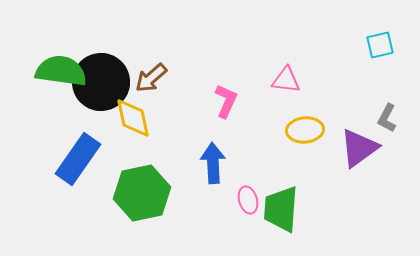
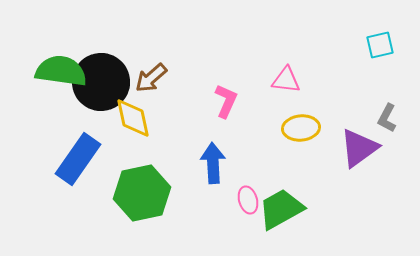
yellow ellipse: moved 4 px left, 2 px up
green trapezoid: rotated 57 degrees clockwise
